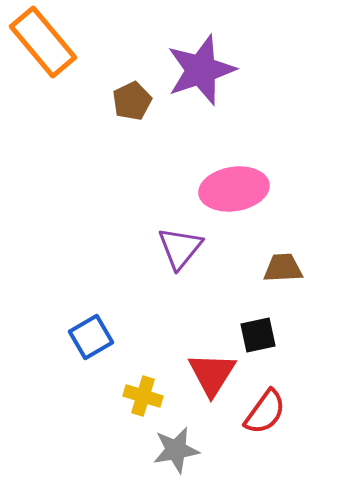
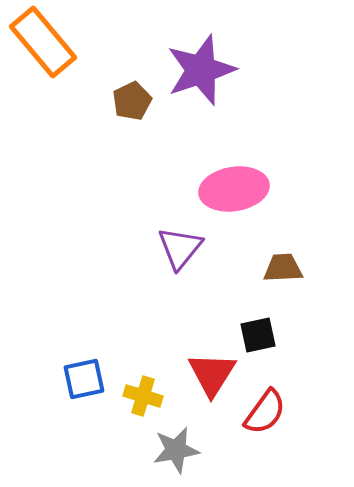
blue square: moved 7 px left, 42 px down; rotated 18 degrees clockwise
